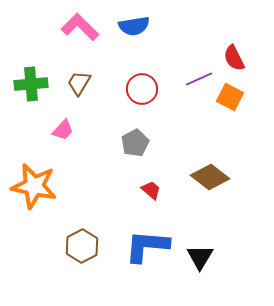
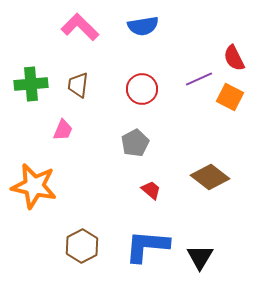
blue semicircle: moved 9 px right
brown trapezoid: moved 1 px left, 2 px down; rotated 24 degrees counterclockwise
pink trapezoid: rotated 20 degrees counterclockwise
